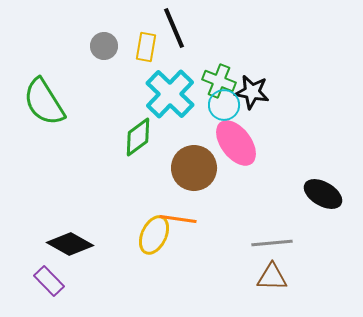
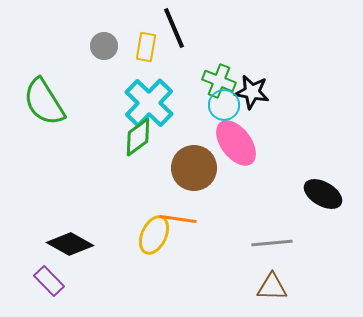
cyan cross: moved 21 px left, 9 px down
brown triangle: moved 10 px down
